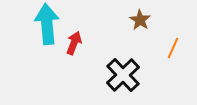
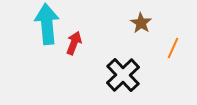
brown star: moved 1 px right, 3 px down
